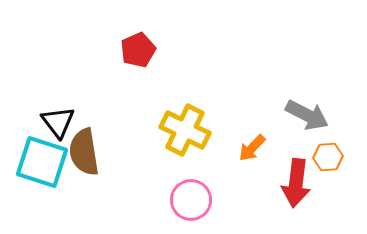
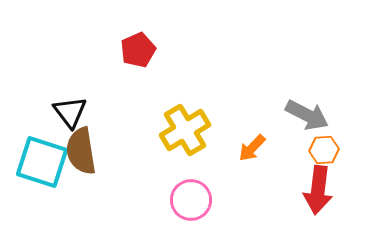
black triangle: moved 12 px right, 10 px up
yellow cross: rotated 33 degrees clockwise
brown semicircle: moved 3 px left, 1 px up
orange hexagon: moved 4 px left, 7 px up
red arrow: moved 22 px right, 7 px down
